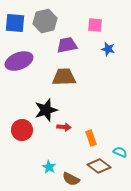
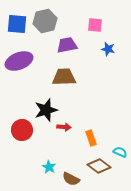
blue square: moved 2 px right, 1 px down
